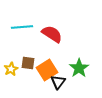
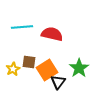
red semicircle: rotated 20 degrees counterclockwise
brown square: moved 1 px right, 1 px up
yellow star: moved 2 px right
